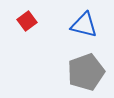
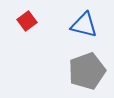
gray pentagon: moved 1 px right, 1 px up
